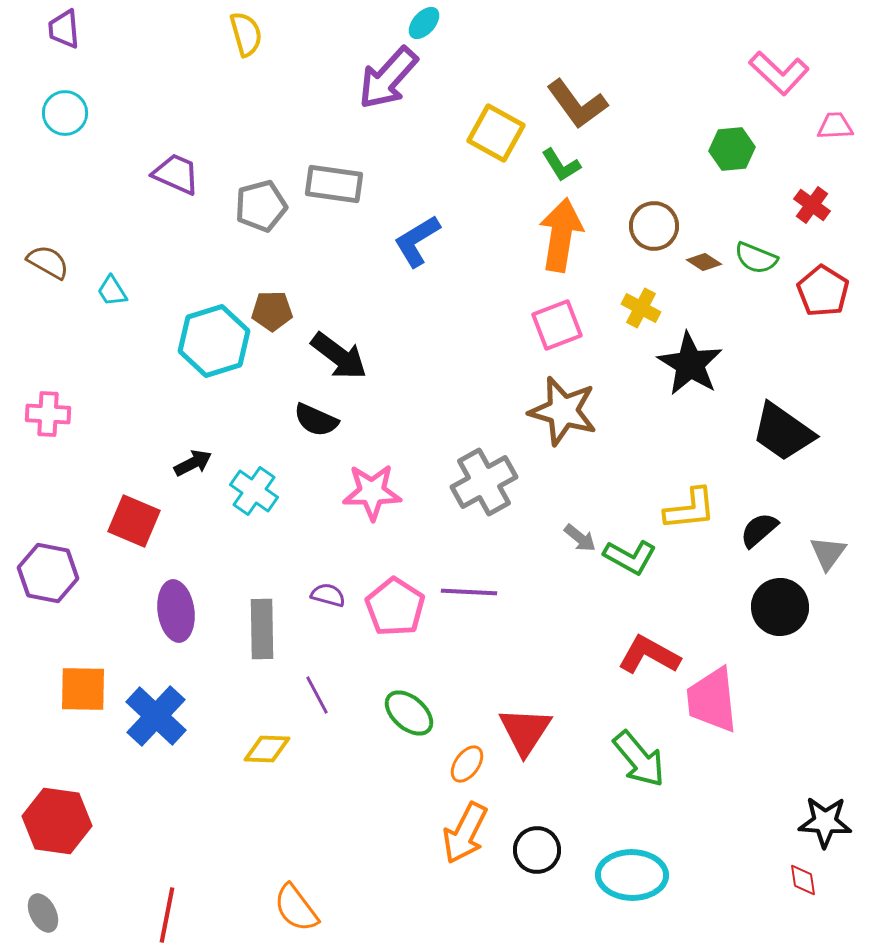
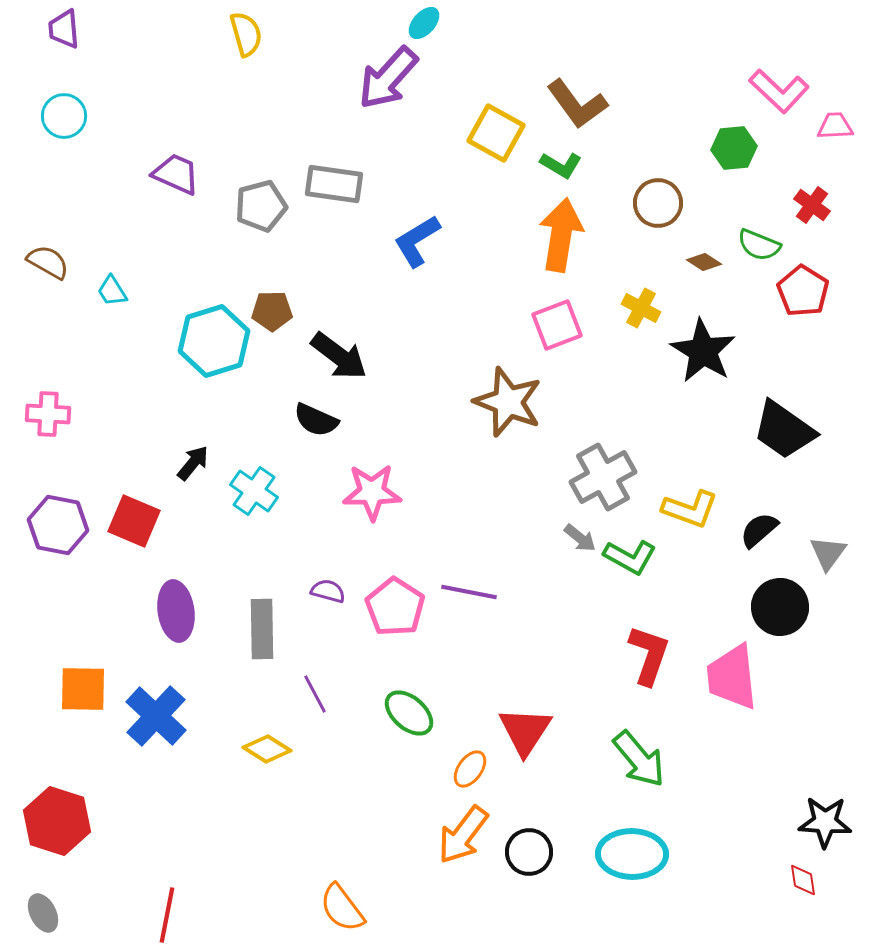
pink L-shape at (779, 73): moved 18 px down
cyan circle at (65, 113): moved 1 px left, 3 px down
green hexagon at (732, 149): moved 2 px right, 1 px up
green L-shape at (561, 165): rotated 27 degrees counterclockwise
brown circle at (654, 226): moved 4 px right, 23 px up
green semicircle at (756, 258): moved 3 px right, 13 px up
red pentagon at (823, 291): moved 20 px left
black star at (690, 364): moved 13 px right, 13 px up
brown star at (563, 411): moved 55 px left, 9 px up; rotated 6 degrees clockwise
black trapezoid at (783, 432): moved 1 px right, 2 px up
black arrow at (193, 463): rotated 24 degrees counterclockwise
gray cross at (484, 482): moved 119 px right, 5 px up
yellow L-shape at (690, 509): rotated 26 degrees clockwise
purple hexagon at (48, 573): moved 10 px right, 48 px up
purple line at (469, 592): rotated 8 degrees clockwise
purple semicircle at (328, 595): moved 4 px up
red L-shape at (649, 655): rotated 80 degrees clockwise
purple line at (317, 695): moved 2 px left, 1 px up
pink trapezoid at (712, 700): moved 20 px right, 23 px up
yellow diamond at (267, 749): rotated 30 degrees clockwise
orange ellipse at (467, 764): moved 3 px right, 5 px down
red hexagon at (57, 821): rotated 10 degrees clockwise
orange arrow at (465, 833): moved 2 px left, 2 px down; rotated 10 degrees clockwise
black circle at (537, 850): moved 8 px left, 2 px down
cyan ellipse at (632, 875): moved 21 px up
orange semicircle at (296, 908): moved 46 px right
